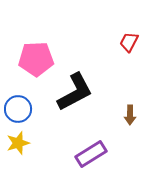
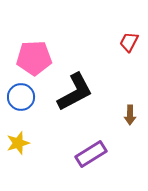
pink pentagon: moved 2 px left, 1 px up
blue circle: moved 3 px right, 12 px up
